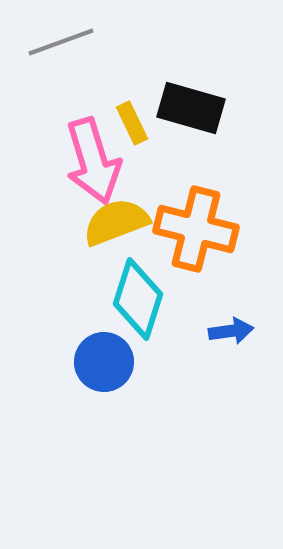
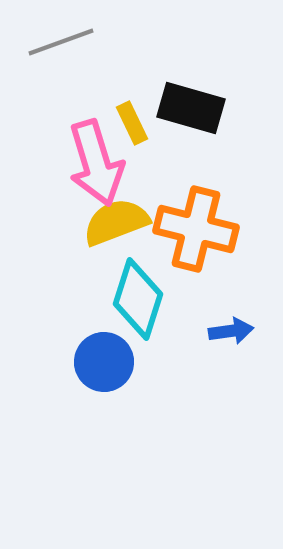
pink arrow: moved 3 px right, 2 px down
